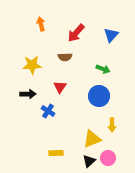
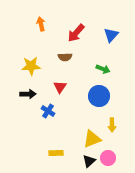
yellow star: moved 1 px left, 1 px down
